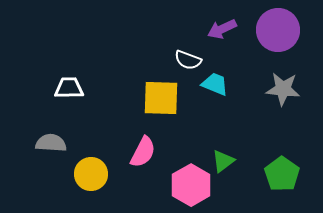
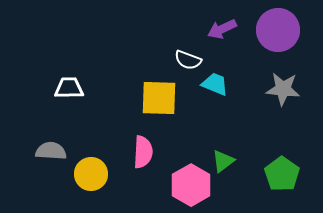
yellow square: moved 2 px left
gray semicircle: moved 8 px down
pink semicircle: rotated 24 degrees counterclockwise
